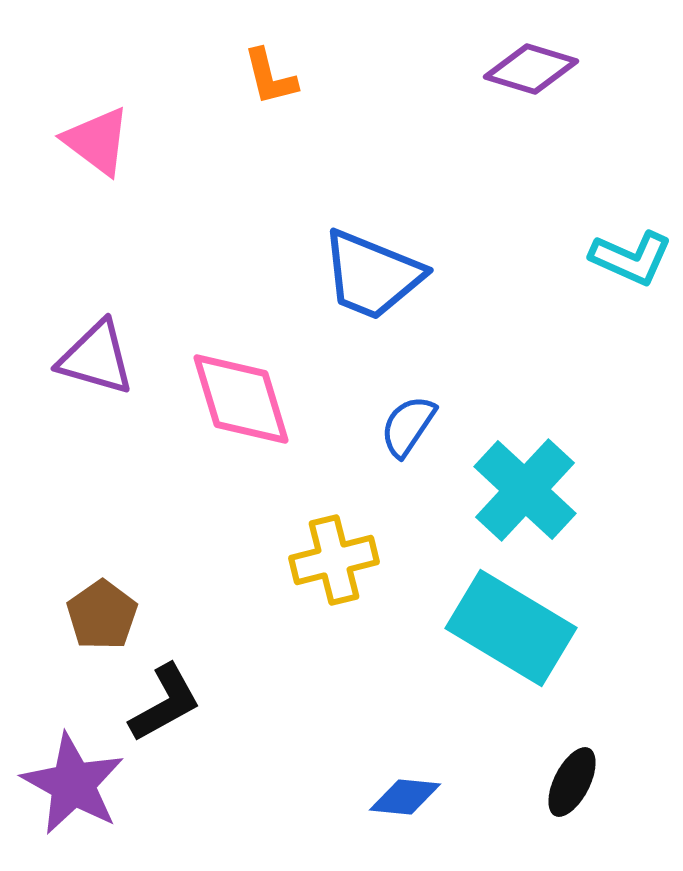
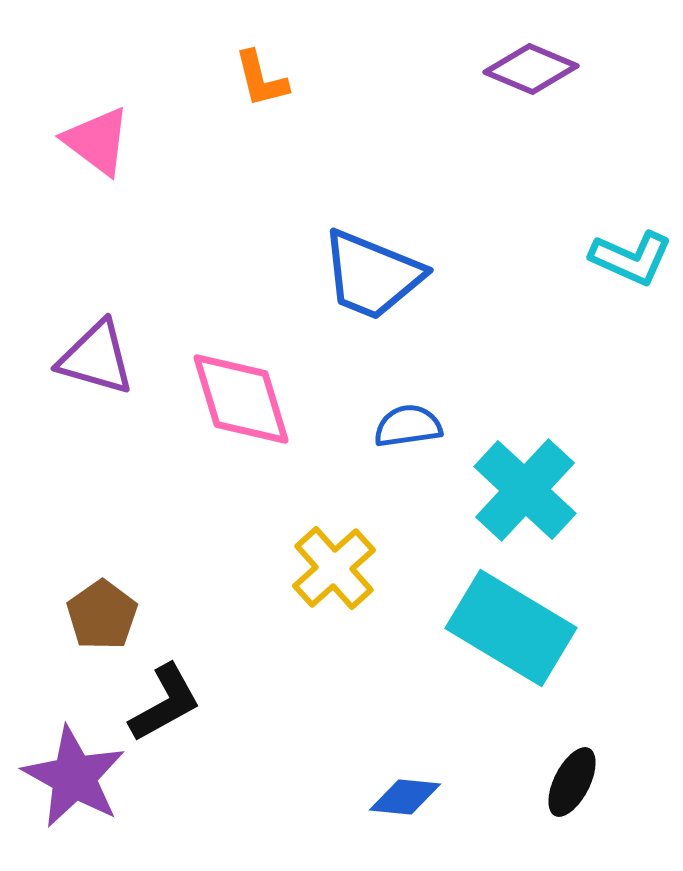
purple diamond: rotated 6 degrees clockwise
orange L-shape: moved 9 px left, 2 px down
blue semicircle: rotated 48 degrees clockwise
yellow cross: moved 8 px down; rotated 28 degrees counterclockwise
purple star: moved 1 px right, 7 px up
